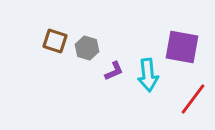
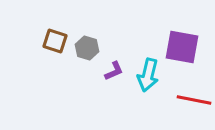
cyan arrow: rotated 20 degrees clockwise
red line: moved 1 px right, 1 px down; rotated 64 degrees clockwise
